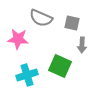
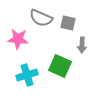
gray square: moved 4 px left
